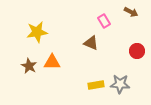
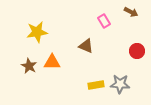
brown triangle: moved 5 px left, 3 px down
